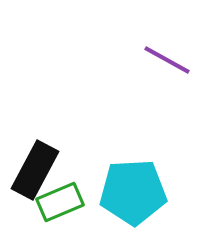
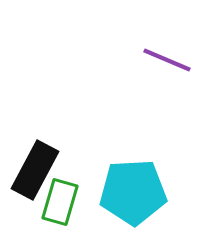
purple line: rotated 6 degrees counterclockwise
green rectangle: rotated 51 degrees counterclockwise
